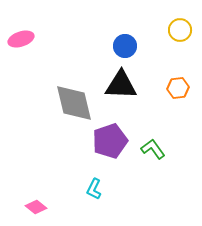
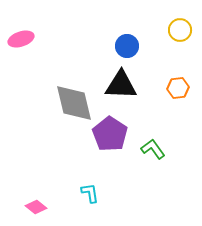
blue circle: moved 2 px right
purple pentagon: moved 7 px up; rotated 20 degrees counterclockwise
cyan L-shape: moved 4 px left, 4 px down; rotated 145 degrees clockwise
